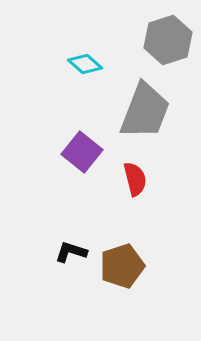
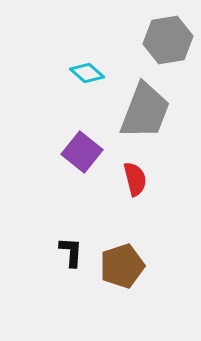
gray hexagon: rotated 9 degrees clockwise
cyan diamond: moved 2 px right, 9 px down
black L-shape: rotated 76 degrees clockwise
